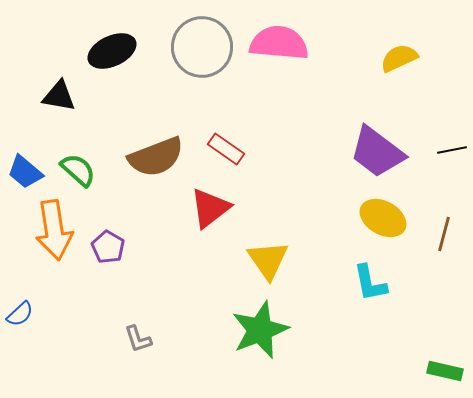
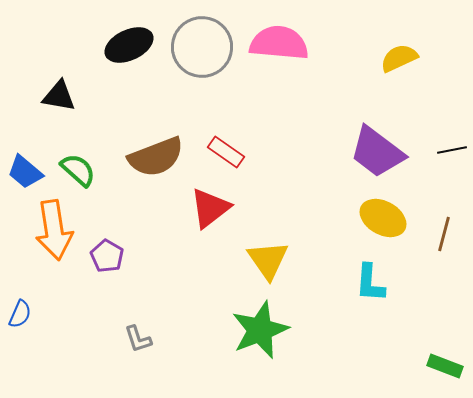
black ellipse: moved 17 px right, 6 px up
red rectangle: moved 3 px down
purple pentagon: moved 1 px left, 9 px down
cyan L-shape: rotated 15 degrees clockwise
blue semicircle: rotated 24 degrees counterclockwise
green rectangle: moved 5 px up; rotated 8 degrees clockwise
